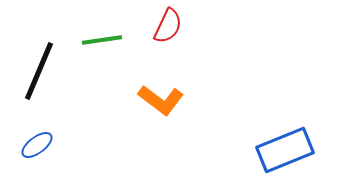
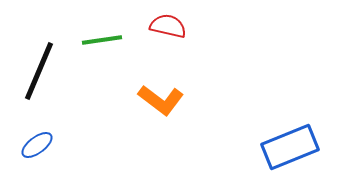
red semicircle: rotated 102 degrees counterclockwise
blue rectangle: moved 5 px right, 3 px up
